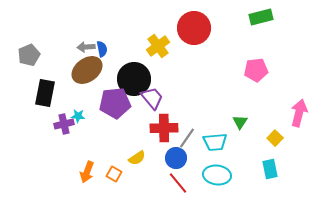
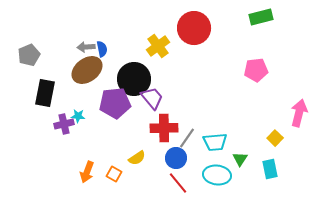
green triangle: moved 37 px down
